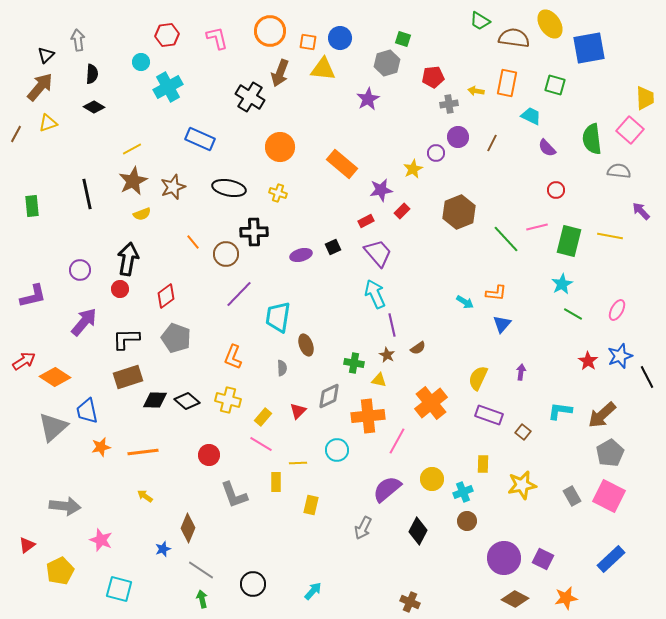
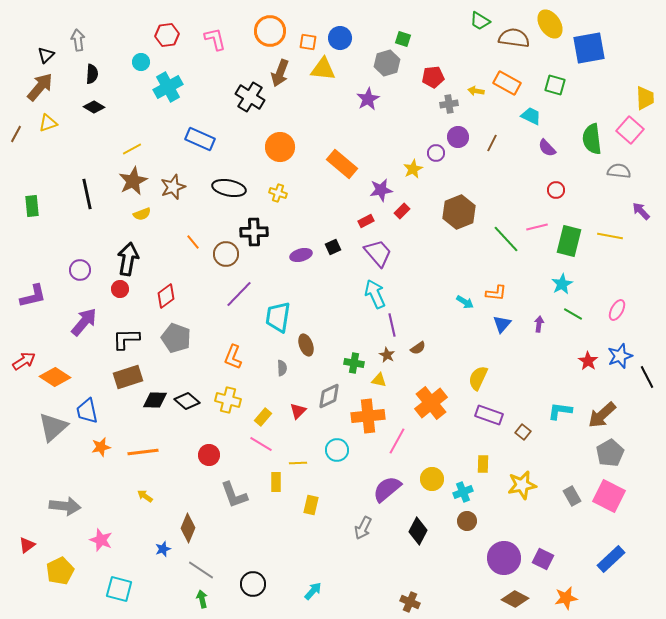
pink L-shape at (217, 38): moved 2 px left, 1 px down
orange rectangle at (507, 83): rotated 72 degrees counterclockwise
purple arrow at (521, 372): moved 18 px right, 48 px up
